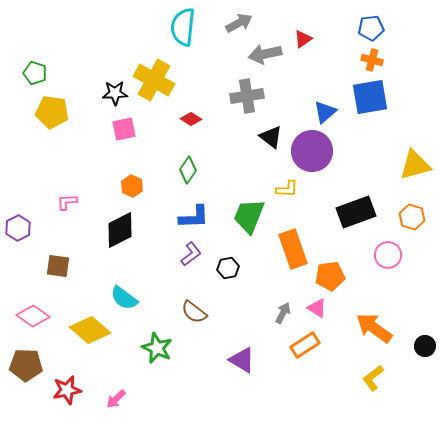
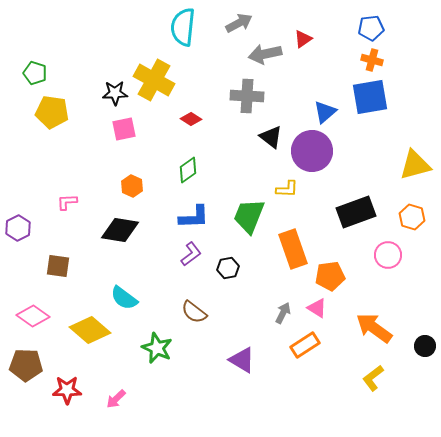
gray cross at (247, 96): rotated 12 degrees clockwise
green diamond at (188, 170): rotated 20 degrees clockwise
black diamond at (120, 230): rotated 36 degrees clockwise
red star at (67, 390): rotated 12 degrees clockwise
